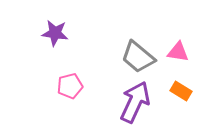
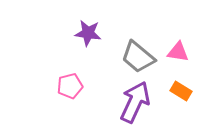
purple star: moved 33 px right
